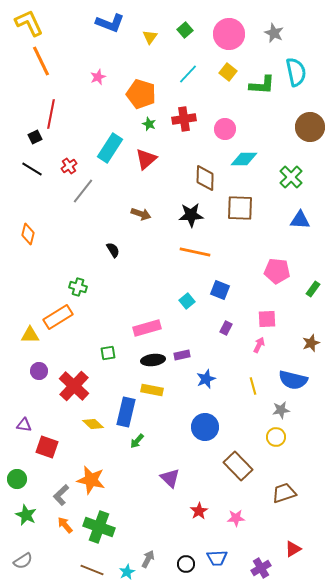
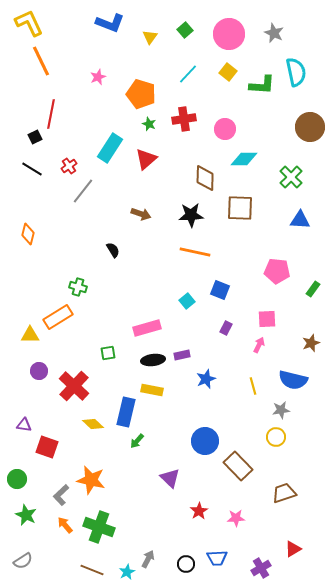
blue circle at (205, 427): moved 14 px down
